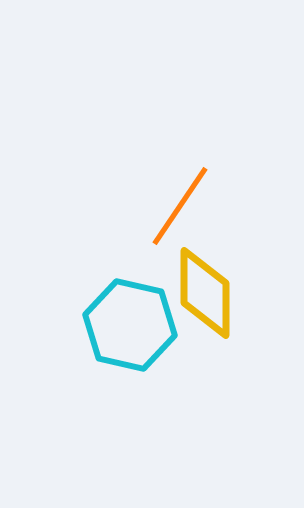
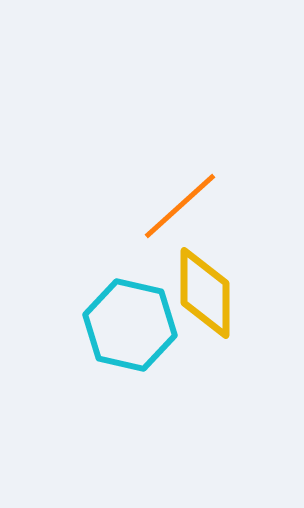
orange line: rotated 14 degrees clockwise
